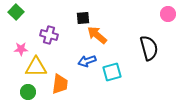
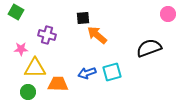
green square: rotated 14 degrees counterclockwise
purple cross: moved 2 px left
black semicircle: rotated 95 degrees counterclockwise
blue arrow: moved 12 px down
yellow triangle: moved 1 px left, 1 px down
orange trapezoid: moved 2 px left; rotated 95 degrees counterclockwise
